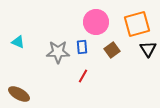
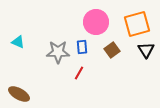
black triangle: moved 2 px left, 1 px down
red line: moved 4 px left, 3 px up
